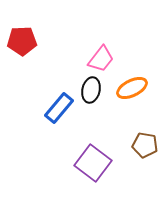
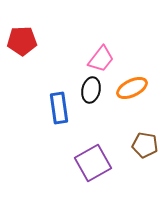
blue rectangle: rotated 48 degrees counterclockwise
purple square: rotated 24 degrees clockwise
